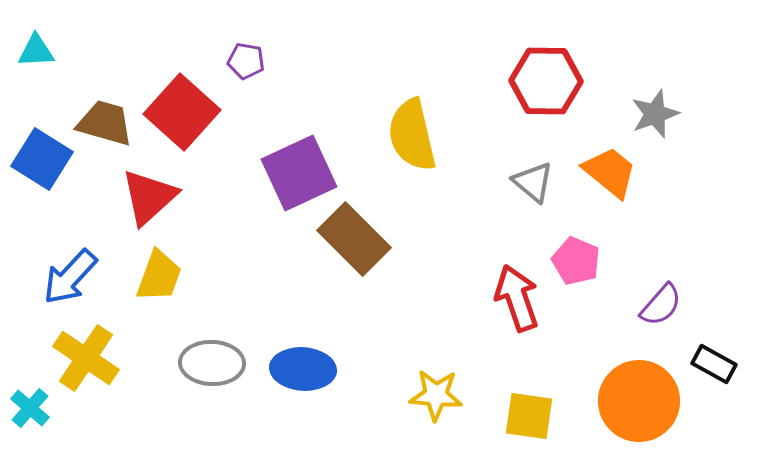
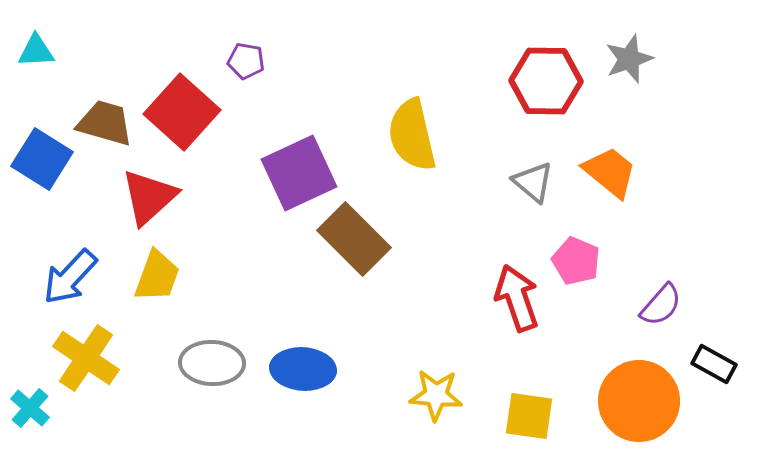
gray star: moved 26 px left, 55 px up
yellow trapezoid: moved 2 px left
